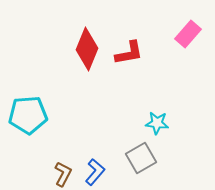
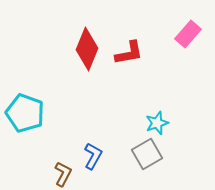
cyan pentagon: moved 3 px left, 2 px up; rotated 24 degrees clockwise
cyan star: rotated 25 degrees counterclockwise
gray square: moved 6 px right, 4 px up
blue L-shape: moved 2 px left, 16 px up; rotated 12 degrees counterclockwise
